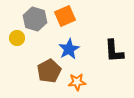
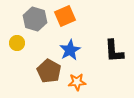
yellow circle: moved 5 px down
blue star: moved 1 px right, 1 px down
brown pentagon: rotated 15 degrees counterclockwise
